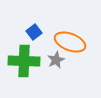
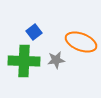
orange ellipse: moved 11 px right
gray star: rotated 18 degrees clockwise
